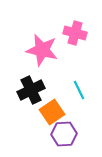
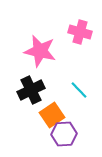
pink cross: moved 5 px right, 1 px up
pink star: moved 2 px left, 1 px down
cyan line: rotated 18 degrees counterclockwise
orange square: moved 3 px down
